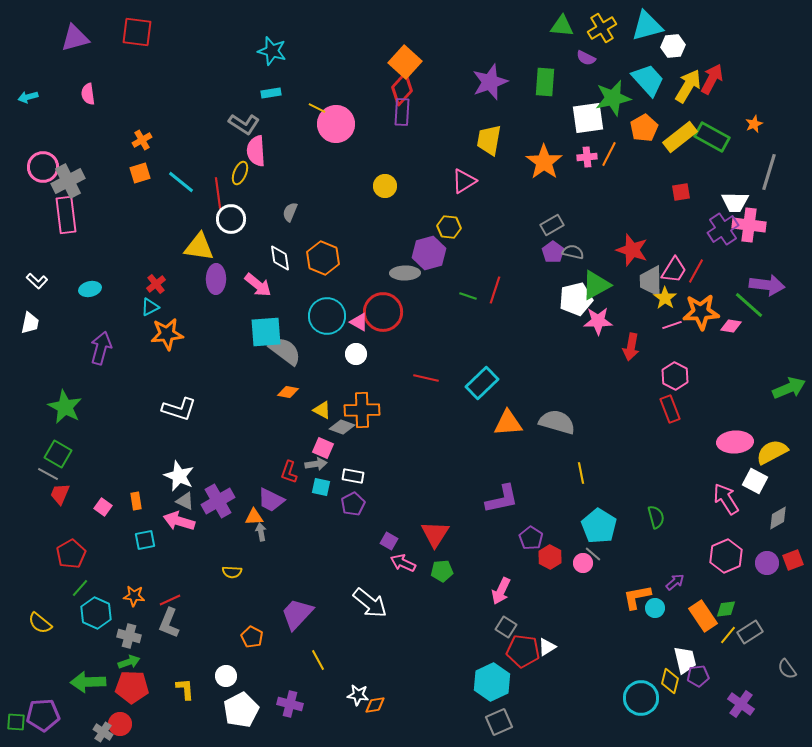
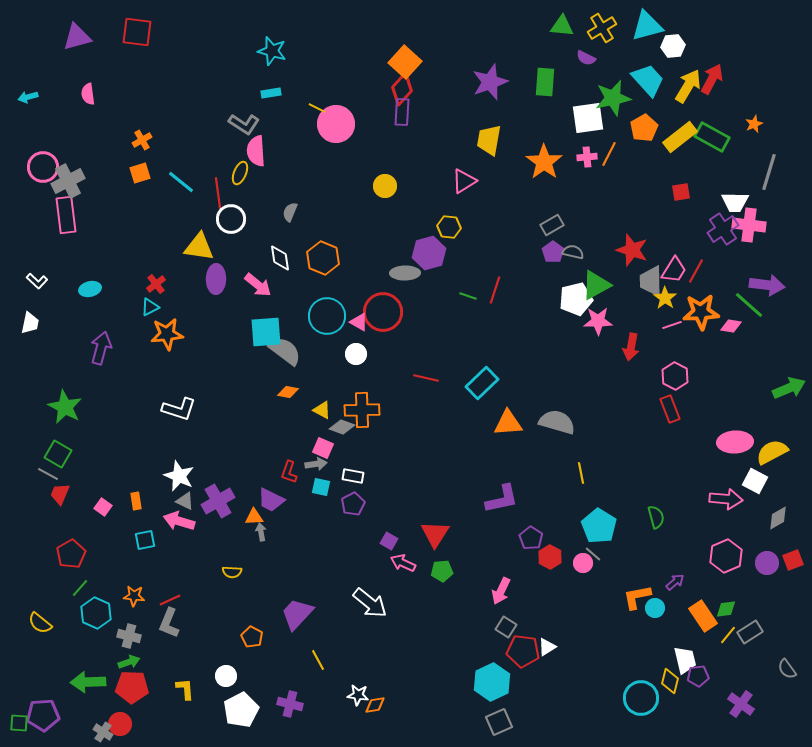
purple triangle at (75, 38): moved 2 px right, 1 px up
pink arrow at (726, 499): rotated 128 degrees clockwise
green square at (16, 722): moved 3 px right, 1 px down
